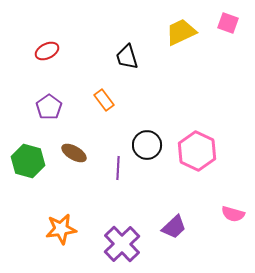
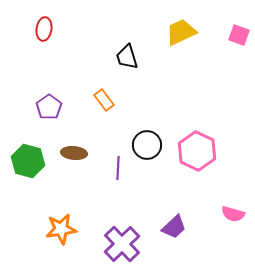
pink square: moved 11 px right, 12 px down
red ellipse: moved 3 px left, 22 px up; rotated 55 degrees counterclockwise
brown ellipse: rotated 25 degrees counterclockwise
